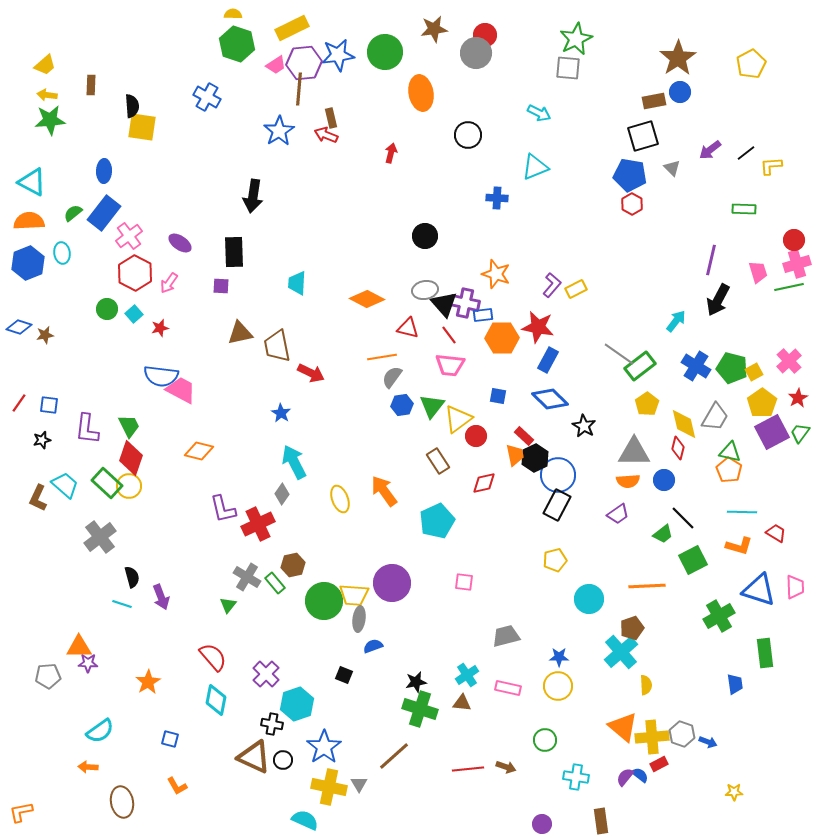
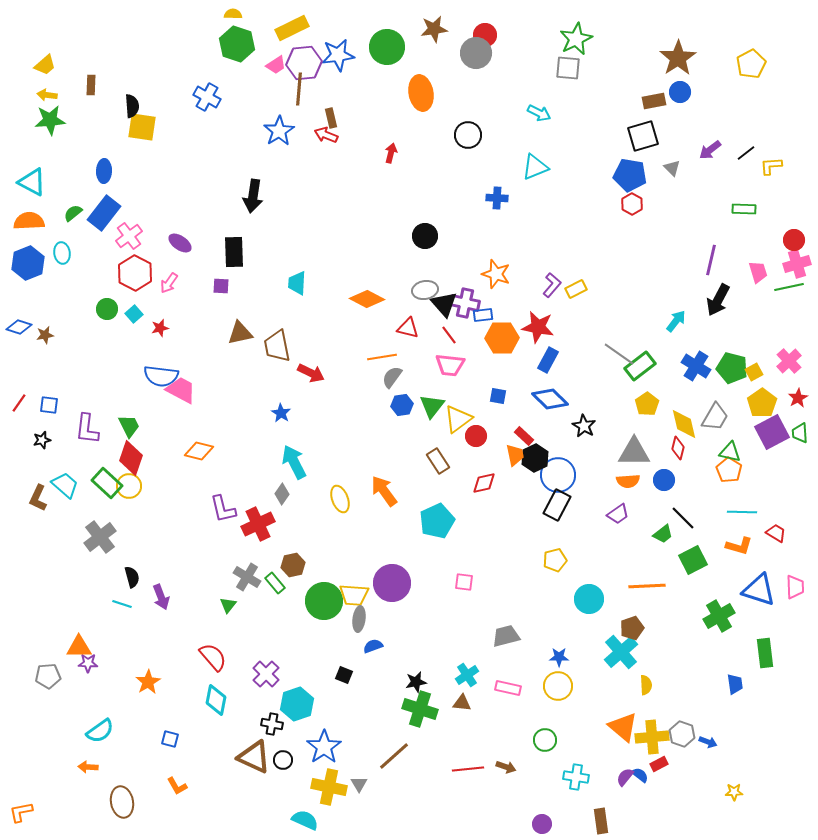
green circle at (385, 52): moved 2 px right, 5 px up
green trapezoid at (800, 433): rotated 40 degrees counterclockwise
